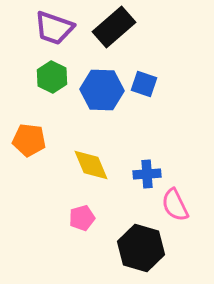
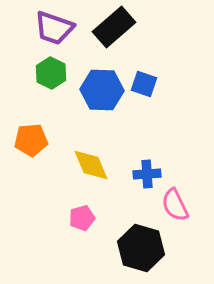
green hexagon: moved 1 px left, 4 px up
orange pentagon: moved 2 px right; rotated 12 degrees counterclockwise
